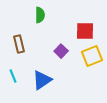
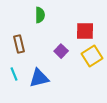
yellow square: rotated 10 degrees counterclockwise
cyan line: moved 1 px right, 2 px up
blue triangle: moved 3 px left, 2 px up; rotated 20 degrees clockwise
